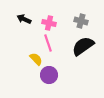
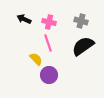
pink cross: moved 1 px up
